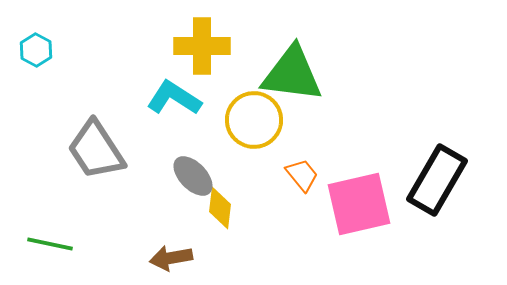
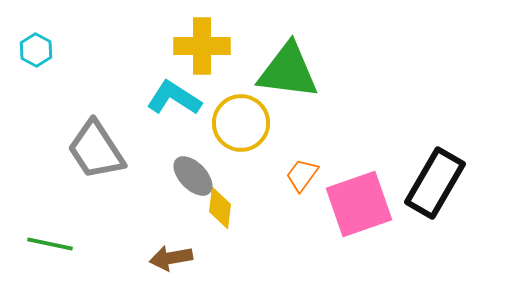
green triangle: moved 4 px left, 3 px up
yellow circle: moved 13 px left, 3 px down
orange trapezoid: rotated 105 degrees counterclockwise
black rectangle: moved 2 px left, 3 px down
pink square: rotated 6 degrees counterclockwise
